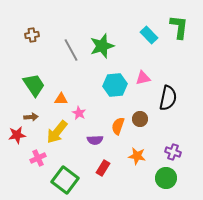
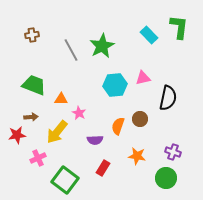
green star: rotated 10 degrees counterclockwise
green trapezoid: rotated 35 degrees counterclockwise
